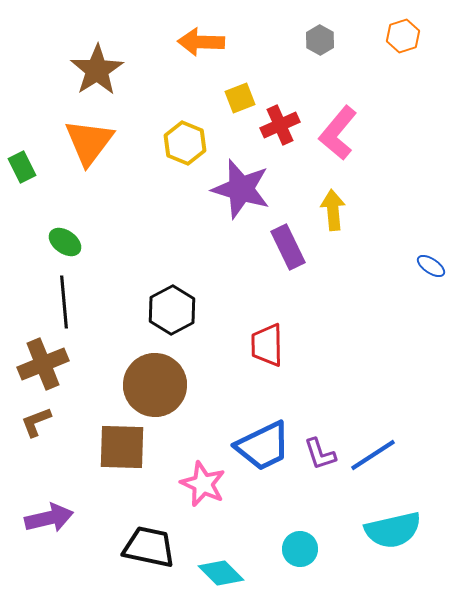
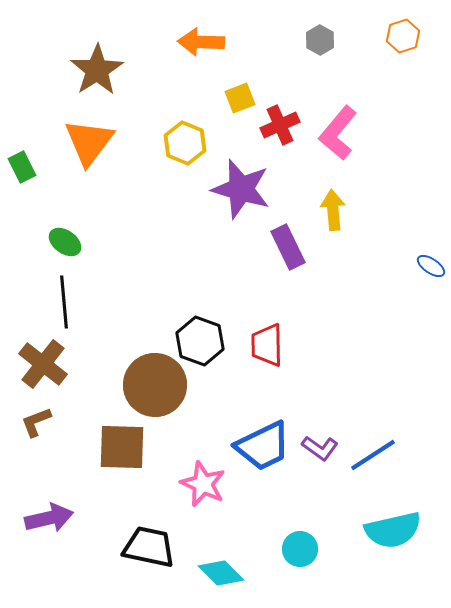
black hexagon: moved 28 px right, 31 px down; rotated 12 degrees counterclockwise
brown cross: rotated 30 degrees counterclockwise
purple L-shape: moved 6 px up; rotated 36 degrees counterclockwise
